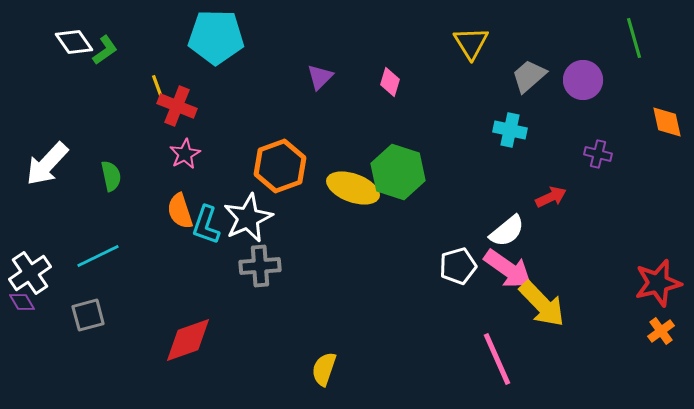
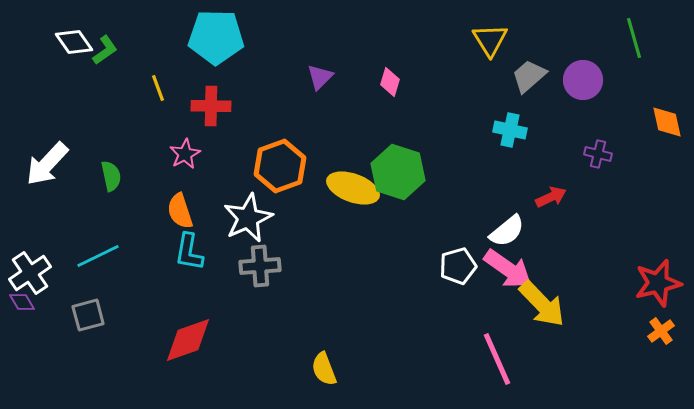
yellow triangle: moved 19 px right, 3 px up
red cross: moved 34 px right; rotated 21 degrees counterclockwise
cyan L-shape: moved 17 px left, 27 px down; rotated 9 degrees counterclockwise
yellow semicircle: rotated 40 degrees counterclockwise
